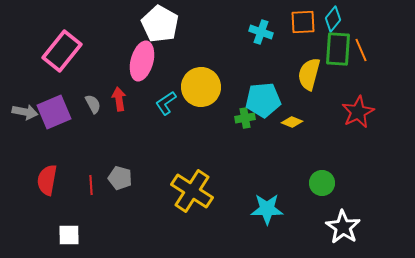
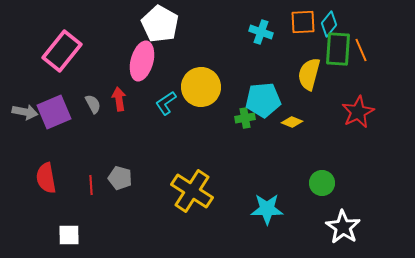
cyan diamond: moved 4 px left, 5 px down
red semicircle: moved 1 px left, 2 px up; rotated 20 degrees counterclockwise
